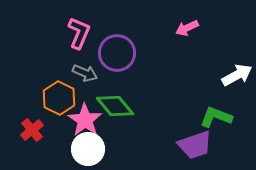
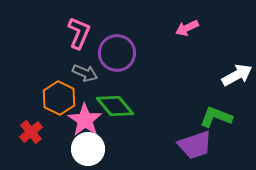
red cross: moved 1 px left, 2 px down
